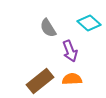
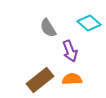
brown rectangle: moved 1 px up
